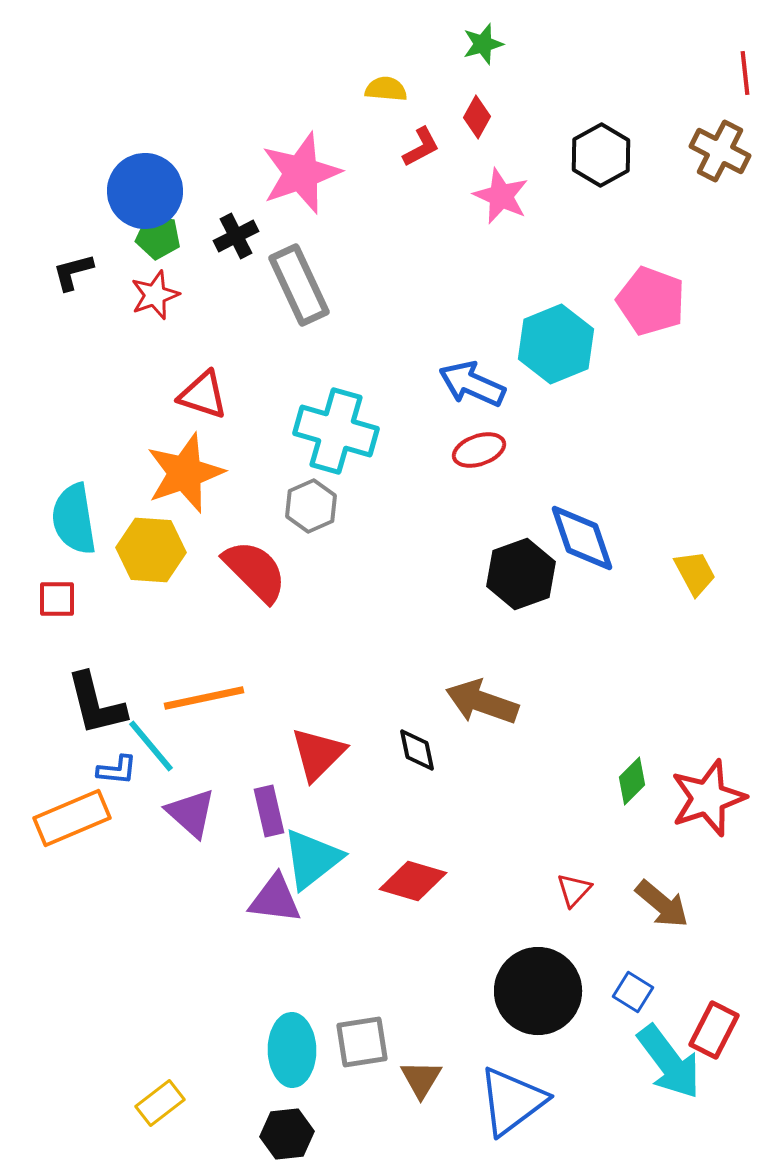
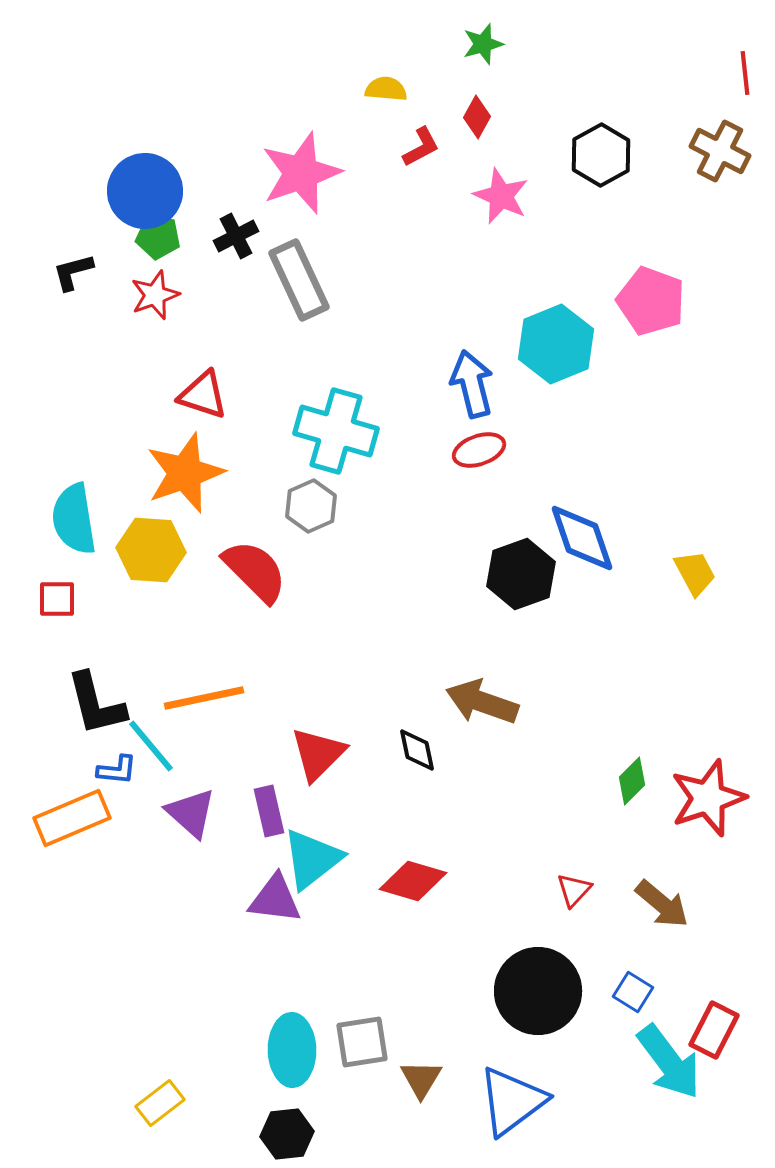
gray rectangle at (299, 285): moved 5 px up
blue arrow at (472, 384): rotated 52 degrees clockwise
